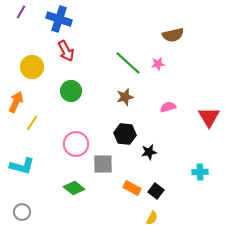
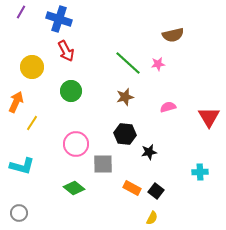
gray circle: moved 3 px left, 1 px down
